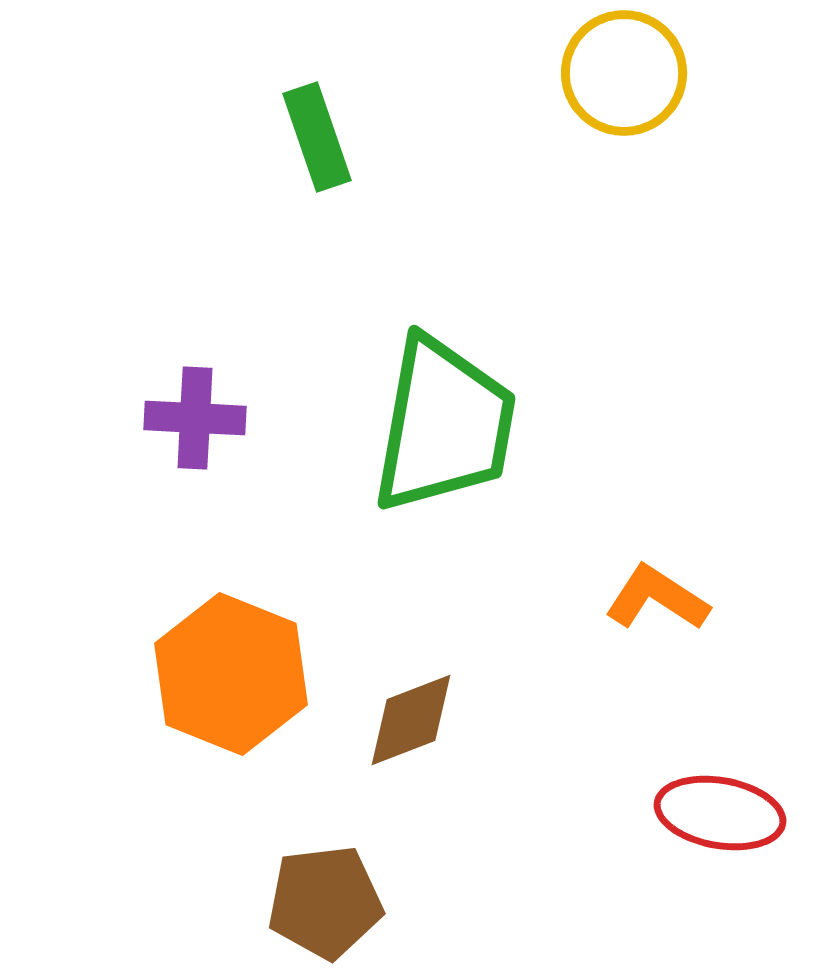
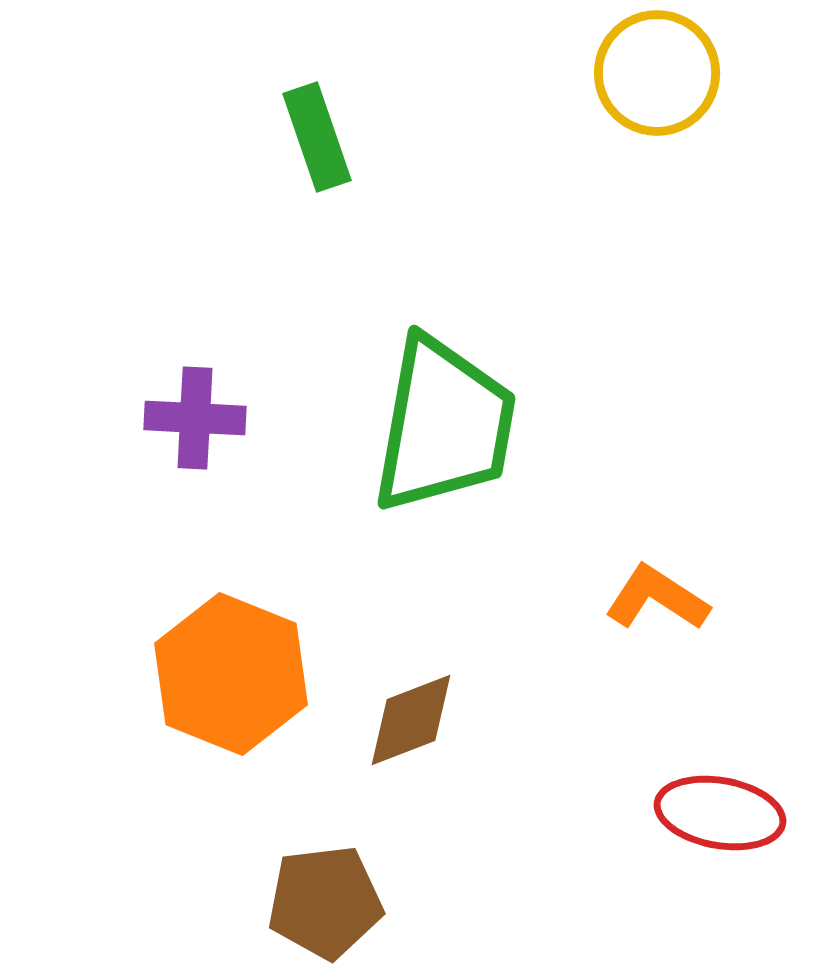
yellow circle: moved 33 px right
